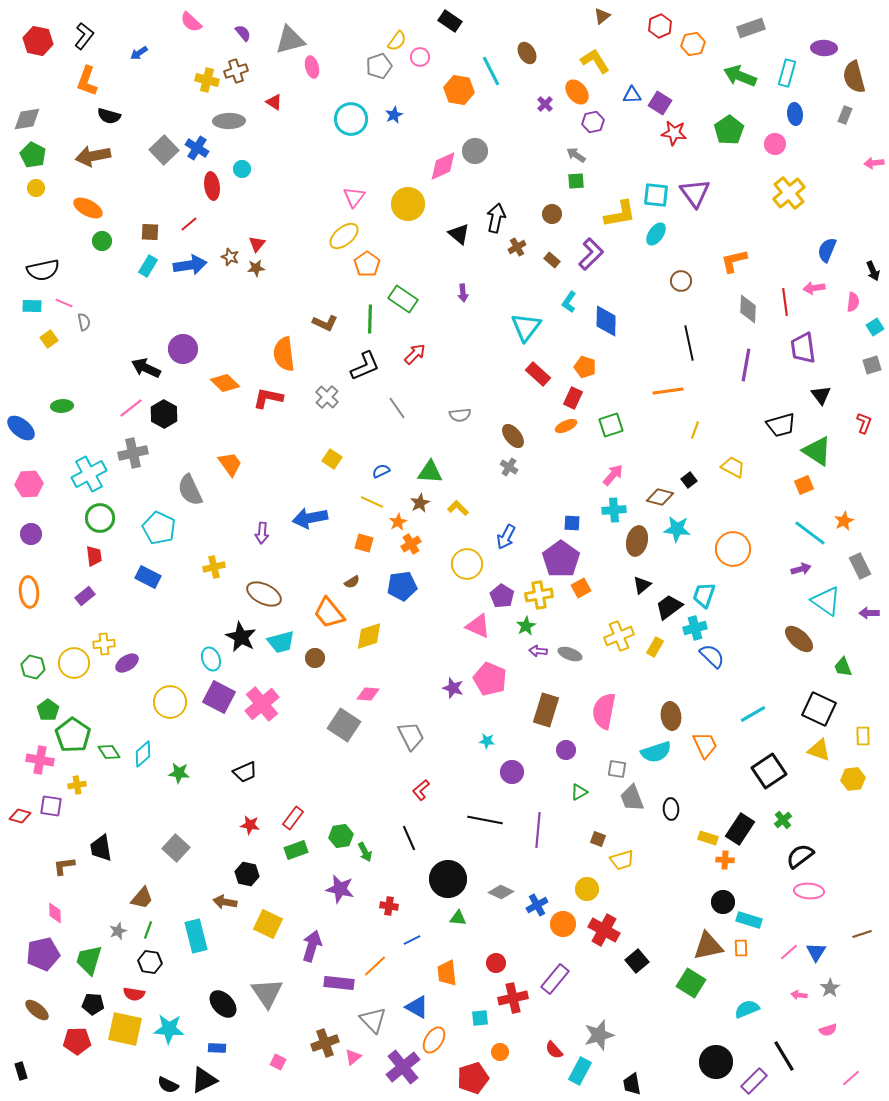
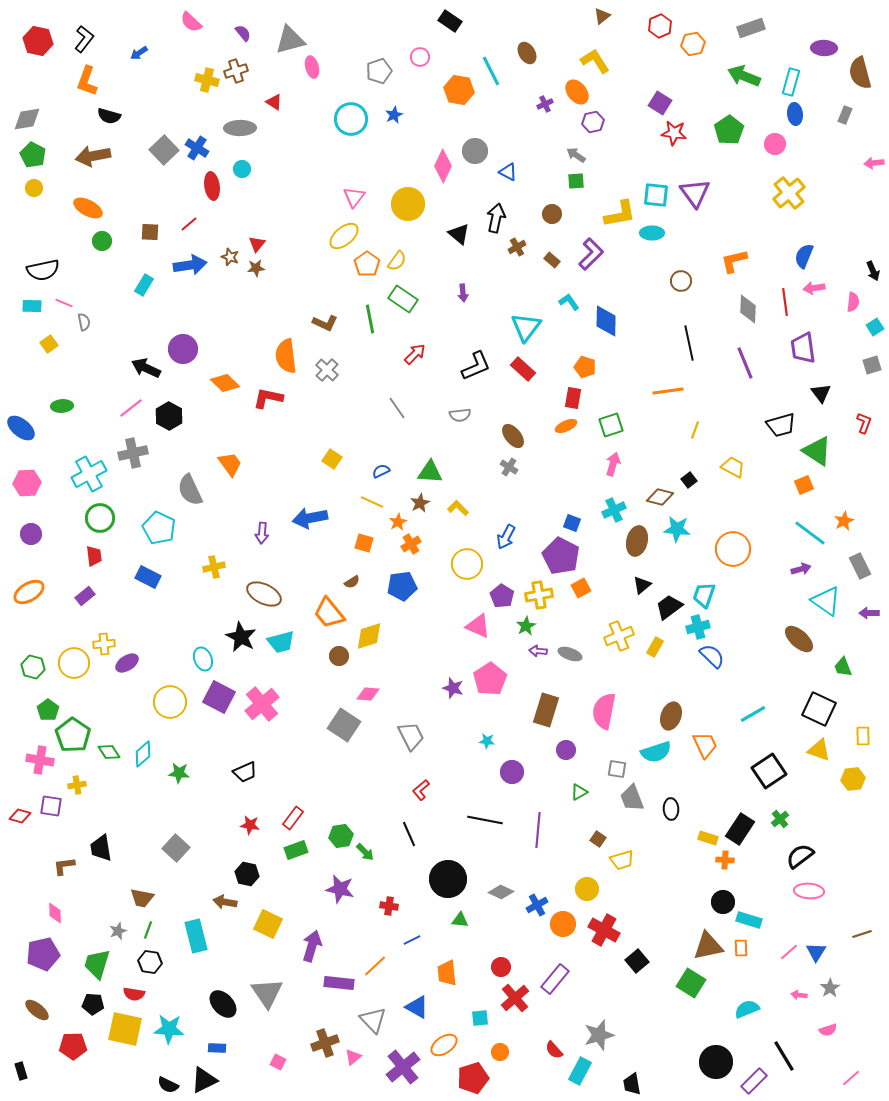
black L-shape at (84, 36): moved 3 px down
yellow semicircle at (397, 41): moved 220 px down
gray pentagon at (379, 66): moved 5 px down
cyan rectangle at (787, 73): moved 4 px right, 9 px down
green arrow at (740, 76): moved 4 px right
brown semicircle at (854, 77): moved 6 px right, 4 px up
blue triangle at (632, 95): moved 124 px left, 77 px down; rotated 30 degrees clockwise
purple cross at (545, 104): rotated 21 degrees clockwise
gray ellipse at (229, 121): moved 11 px right, 7 px down
pink diamond at (443, 166): rotated 40 degrees counterclockwise
yellow circle at (36, 188): moved 2 px left
cyan ellipse at (656, 234): moved 4 px left, 1 px up; rotated 55 degrees clockwise
blue semicircle at (827, 250): moved 23 px left, 6 px down
cyan rectangle at (148, 266): moved 4 px left, 19 px down
cyan L-shape at (569, 302): rotated 110 degrees clockwise
green line at (370, 319): rotated 12 degrees counterclockwise
yellow square at (49, 339): moved 5 px down
orange semicircle at (284, 354): moved 2 px right, 2 px down
purple line at (746, 365): moved 1 px left, 2 px up; rotated 32 degrees counterclockwise
black L-shape at (365, 366): moved 111 px right
red rectangle at (538, 374): moved 15 px left, 5 px up
black triangle at (821, 395): moved 2 px up
gray cross at (327, 397): moved 27 px up
red rectangle at (573, 398): rotated 15 degrees counterclockwise
black hexagon at (164, 414): moved 5 px right, 2 px down
pink arrow at (613, 475): moved 11 px up; rotated 25 degrees counterclockwise
pink hexagon at (29, 484): moved 2 px left, 1 px up
cyan cross at (614, 510): rotated 20 degrees counterclockwise
blue square at (572, 523): rotated 18 degrees clockwise
purple pentagon at (561, 559): moved 3 px up; rotated 9 degrees counterclockwise
orange ellipse at (29, 592): rotated 64 degrees clockwise
cyan cross at (695, 628): moved 3 px right, 1 px up
brown circle at (315, 658): moved 24 px right, 2 px up
cyan ellipse at (211, 659): moved 8 px left
pink pentagon at (490, 679): rotated 16 degrees clockwise
brown ellipse at (671, 716): rotated 28 degrees clockwise
green cross at (783, 820): moved 3 px left, 1 px up
black line at (409, 838): moved 4 px up
brown square at (598, 839): rotated 14 degrees clockwise
green arrow at (365, 852): rotated 18 degrees counterclockwise
brown trapezoid at (142, 898): rotated 60 degrees clockwise
green triangle at (458, 918): moved 2 px right, 2 px down
green trapezoid at (89, 960): moved 8 px right, 4 px down
red circle at (496, 963): moved 5 px right, 4 px down
red cross at (513, 998): moved 2 px right; rotated 28 degrees counterclockwise
orange ellipse at (434, 1040): moved 10 px right, 5 px down; rotated 24 degrees clockwise
red pentagon at (77, 1041): moved 4 px left, 5 px down
